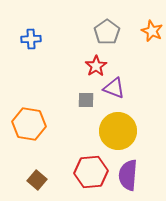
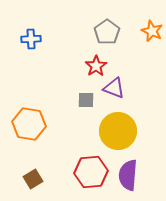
brown square: moved 4 px left, 1 px up; rotated 18 degrees clockwise
